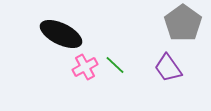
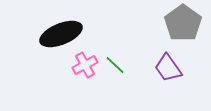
black ellipse: rotated 48 degrees counterclockwise
pink cross: moved 2 px up
